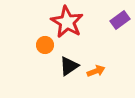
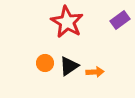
orange circle: moved 18 px down
orange arrow: moved 1 px left, 1 px down; rotated 18 degrees clockwise
